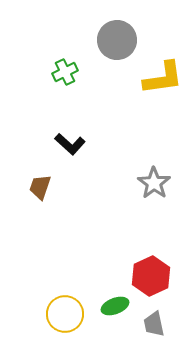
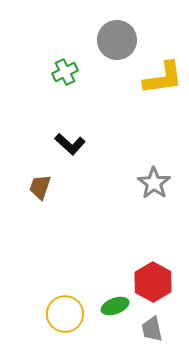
red hexagon: moved 2 px right, 6 px down; rotated 6 degrees counterclockwise
gray trapezoid: moved 2 px left, 5 px down
